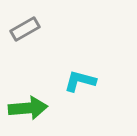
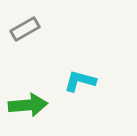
green arrow: moved 3 px up
